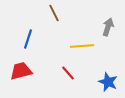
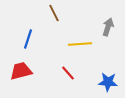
yellow line: moved 2 px left, 2 px up
blue star: rotated 18 degrees counterclockwise
